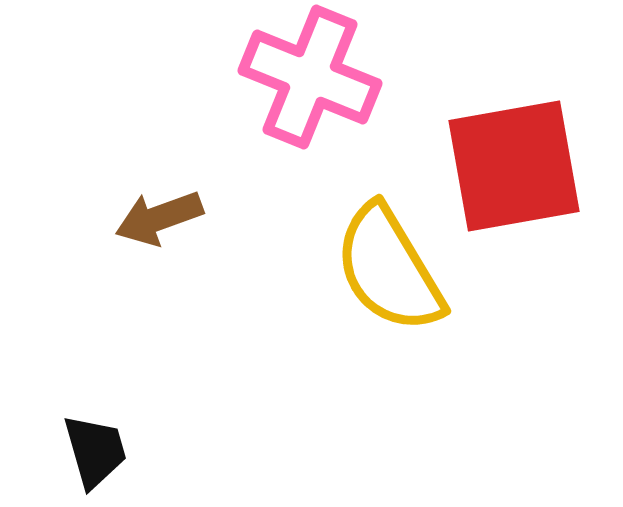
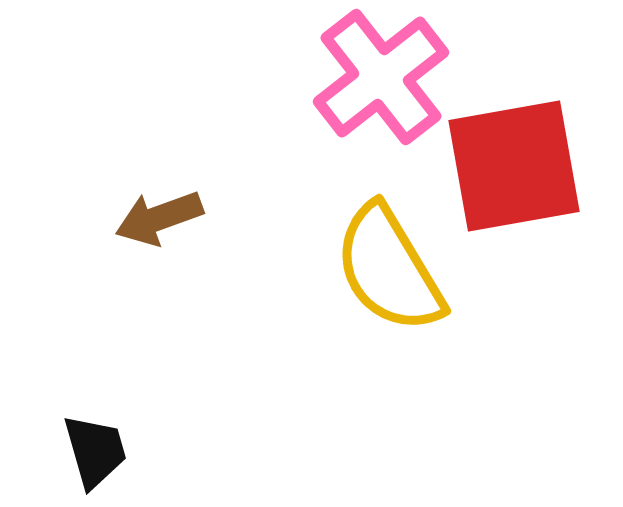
pink cross: moved 71 px right; rotated 30 degrees clockwise
